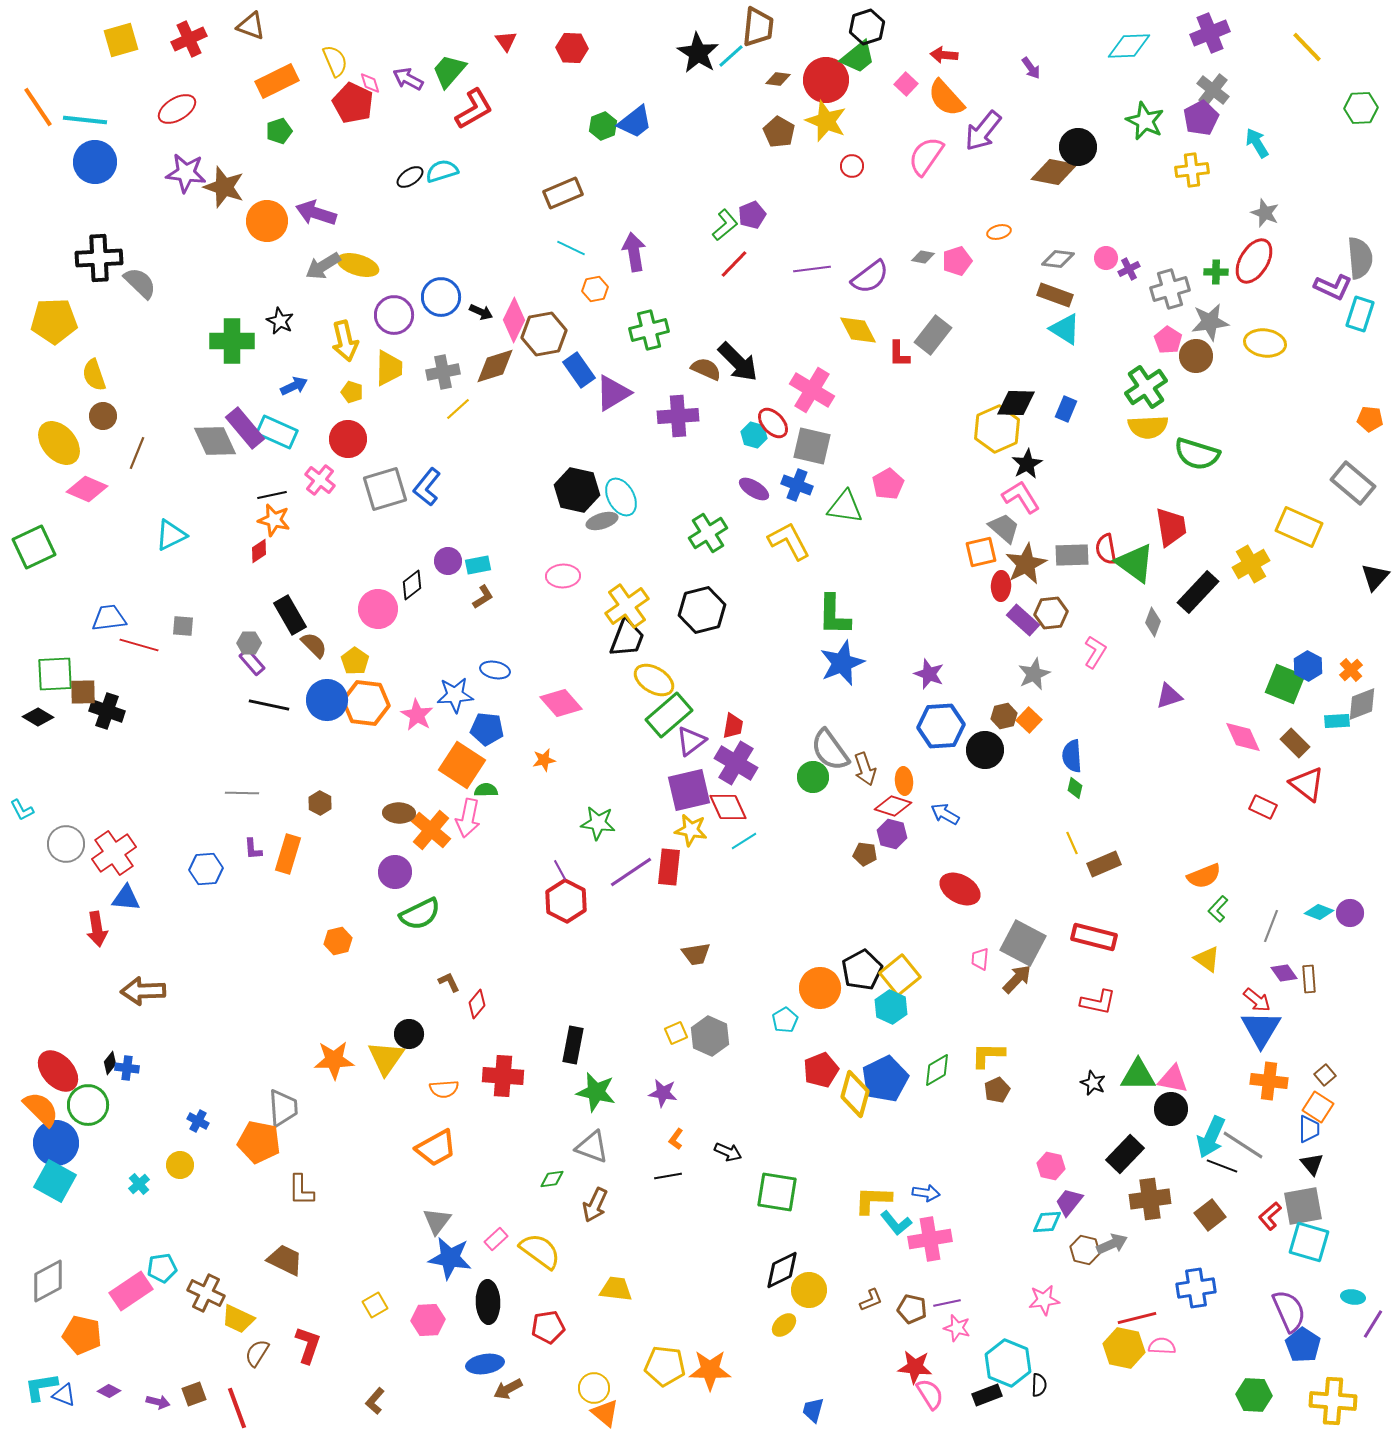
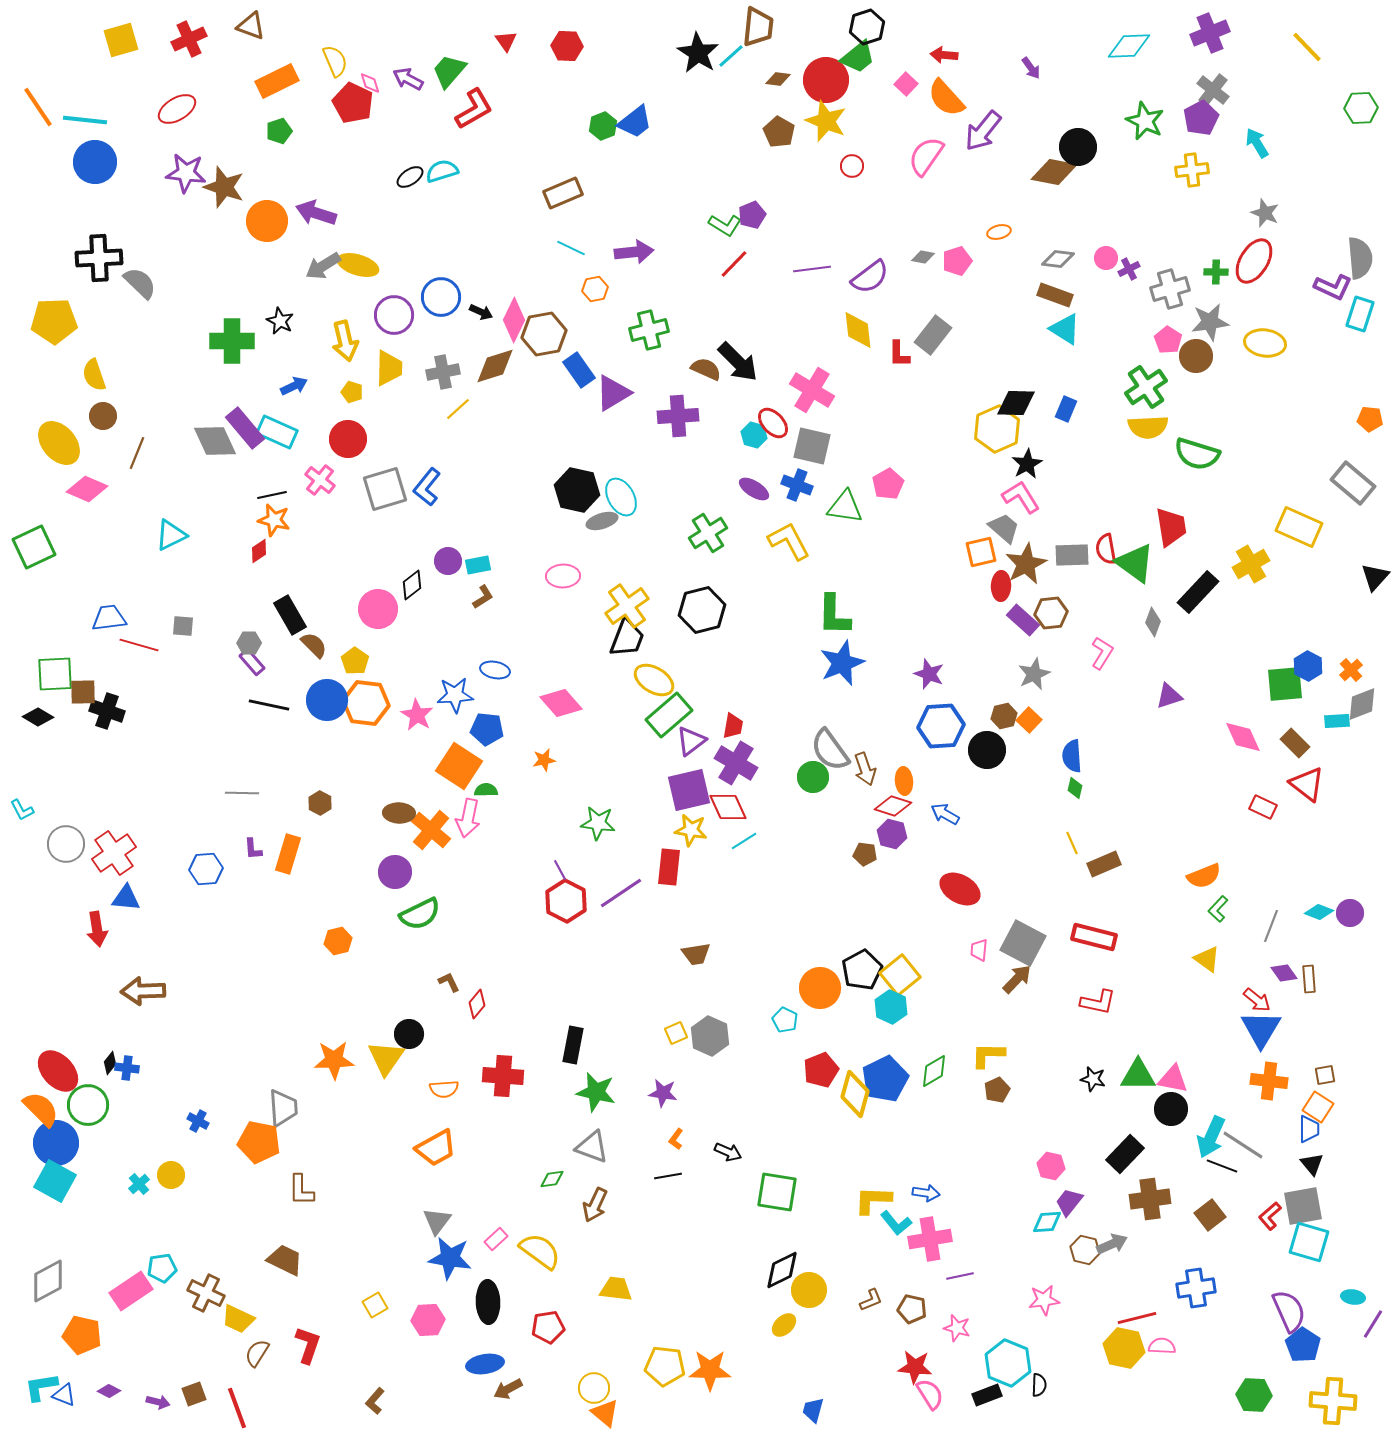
red hexagon at (572, 48): moved 5 px left, 2 px up
green L-shape at (725, 225): rotated 72 degrees clockwise
purple arrow at (634, 252): rotated 93 degrees clockwise
yellow diamond at (858, 330): rotated 21 degrees clockwise
pink L-shape at (1095, 652): moved 7 px right, 1 px down
green square at (1285, 684): rotated 27 degrees counterclockwise
black circle at (985, 750): moved 2 px right
orange square at (462, 765): moved 3 px left, 1 px down
purple line at (631, 872): moved 10 px left, 21 px down
pink trapezoid at (980, 959): moved 1 px left, 9 px up
cyan pentagon at (785, 1020): rotated 15 degrees counterclockwise
green diamond at (937, 1070): moved 3 px left, 1 px down
brown square at (1325, 1075): rotated 30 degrees clockwise
black star at (1093, 1083): moved 4 px up; rotated 10 degrees counterclockwise
yellow circle at (180, 1165): moved 9 px left, 10 px down
purple line at (947, 1303): moved 13 px right, 27 px up
